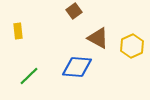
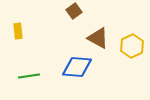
green line: rotated 35 degrees clockwise
